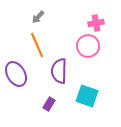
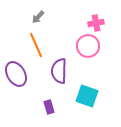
orange line: moved 1 px left
purple rectangle: moved 3 px down; rotated 48 degrees counterclockwise
